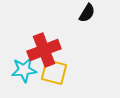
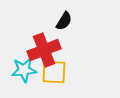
black semicircle: moved 23 px left, 8 px down
yellow square: rotated 12 degrees counterclockwise
